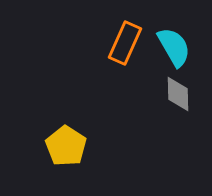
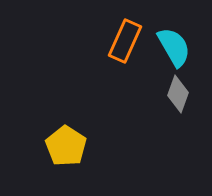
orange rectangle: moved 2 px up
gray diamond: rotated 21 degrees clockwise
